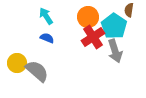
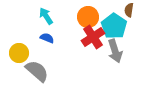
yellow circle: moved 2 px right, 10 px up
